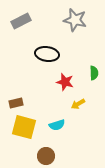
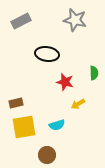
yellow square: rotated 25 degrees counterclockwise
brown circle: moved 1 px right, 1 px up
